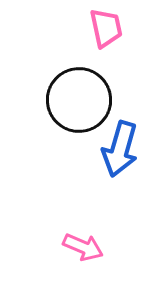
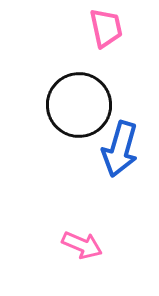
black circle: moved 5 px down
pink arrow: moved 1 px left, 2 px up
